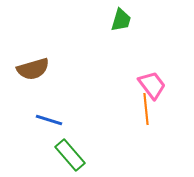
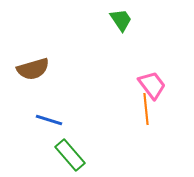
green trapezoid: rotated 50 degrees counterclockwise
